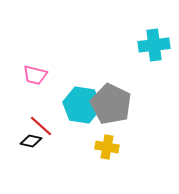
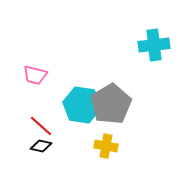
gray pentagon: rotated 15 degrees clockwise
black diamond: moved 10 px right, 5 px down
yellow cross: moved 1 px left, 1 px up
